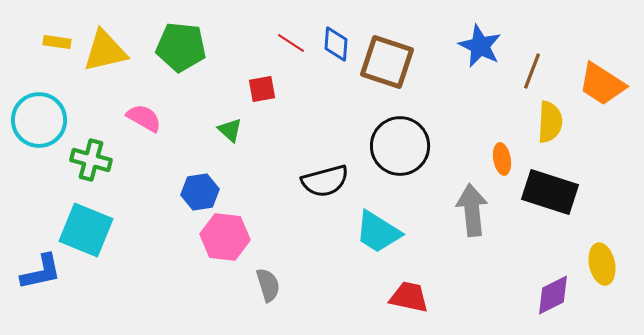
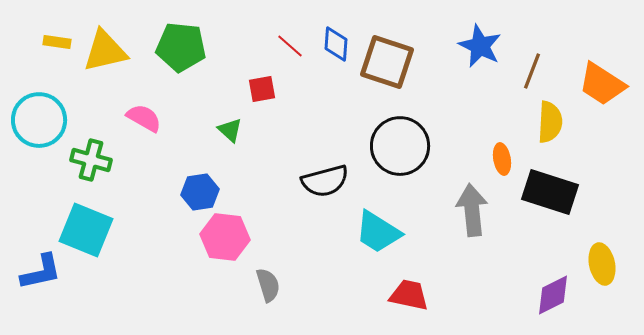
red line: moved 1 px left, 3 px down; rotated 8 degrees clockwise
red trapezoid: moved 2 px up
